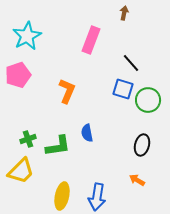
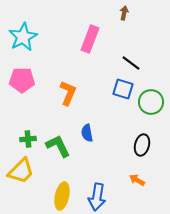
cyan star: moved 4 px left, 1 px down
pink rectangle: moved 1 px left, 1 px up
black line: rotated 12 degrees counterclockwise
pink pentagon: moved 4 px right, 5 px down; rotated 20 degrees clockwise
orange L-shape: moved 1 px right, 2 px down
green circle: moved 3 px right, 2 px down
green cross: rotated 14 degrees clockwise
green L-shape: rotated 108 degrees counterclockwise
